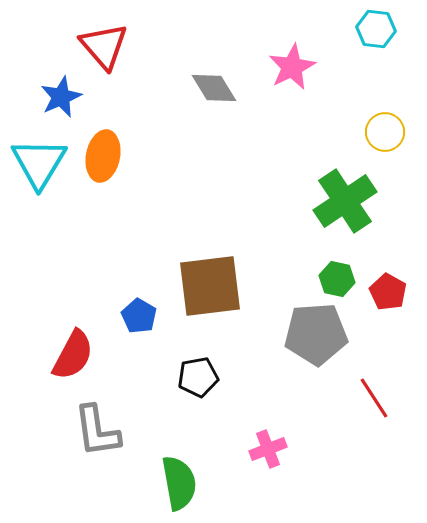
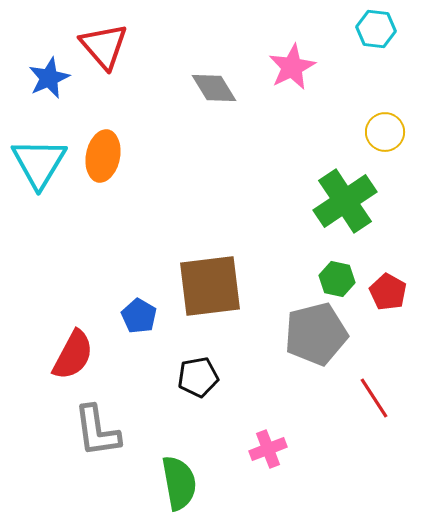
blue star: moved 12 px left, 19 px up
gray pentagon: rotated 10 degrees counterclockwise
